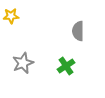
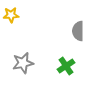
yellow star: moved 1 px up
gray star: rotated 10 degrees clockwise
